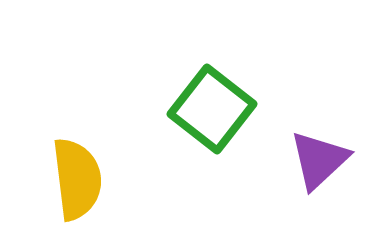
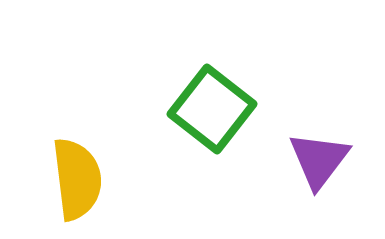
purple triangle: rotated 10 degrees counterclockwise
